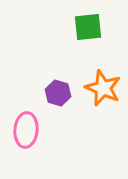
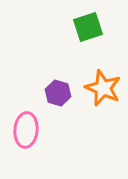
green square: rotated 12 degrees counterclockwise
